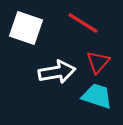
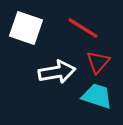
red line: moved 5 px down
